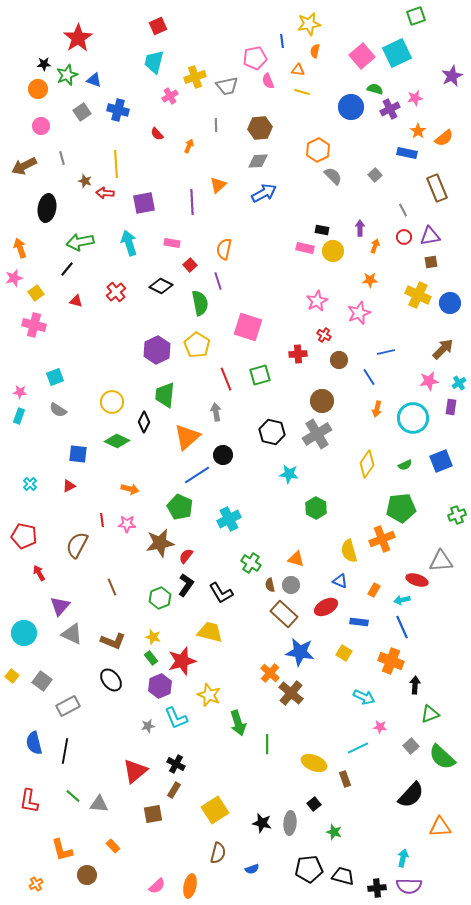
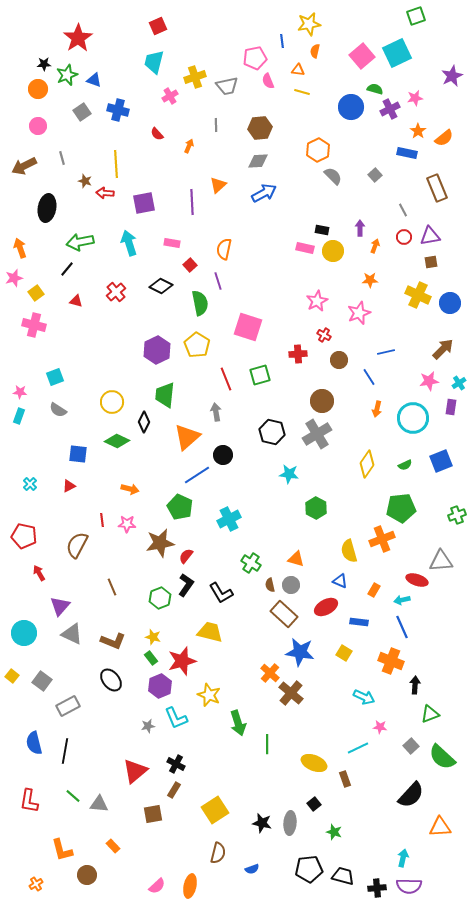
pink circle at (41, 126): moved 3 px left
